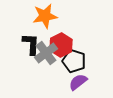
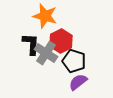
orange star: rotated 25 degrees clockwise
red hexagon: moved 4 px up
gray cross: rotated 20 degrees counterclockwise
